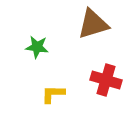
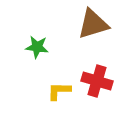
red cross: moved 9 px left, 1 px down
yellow L-shape: moved 6 px right, 3 px up
